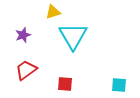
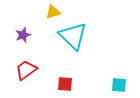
cyan triangle: rotated 16 degrees counterclockwise
